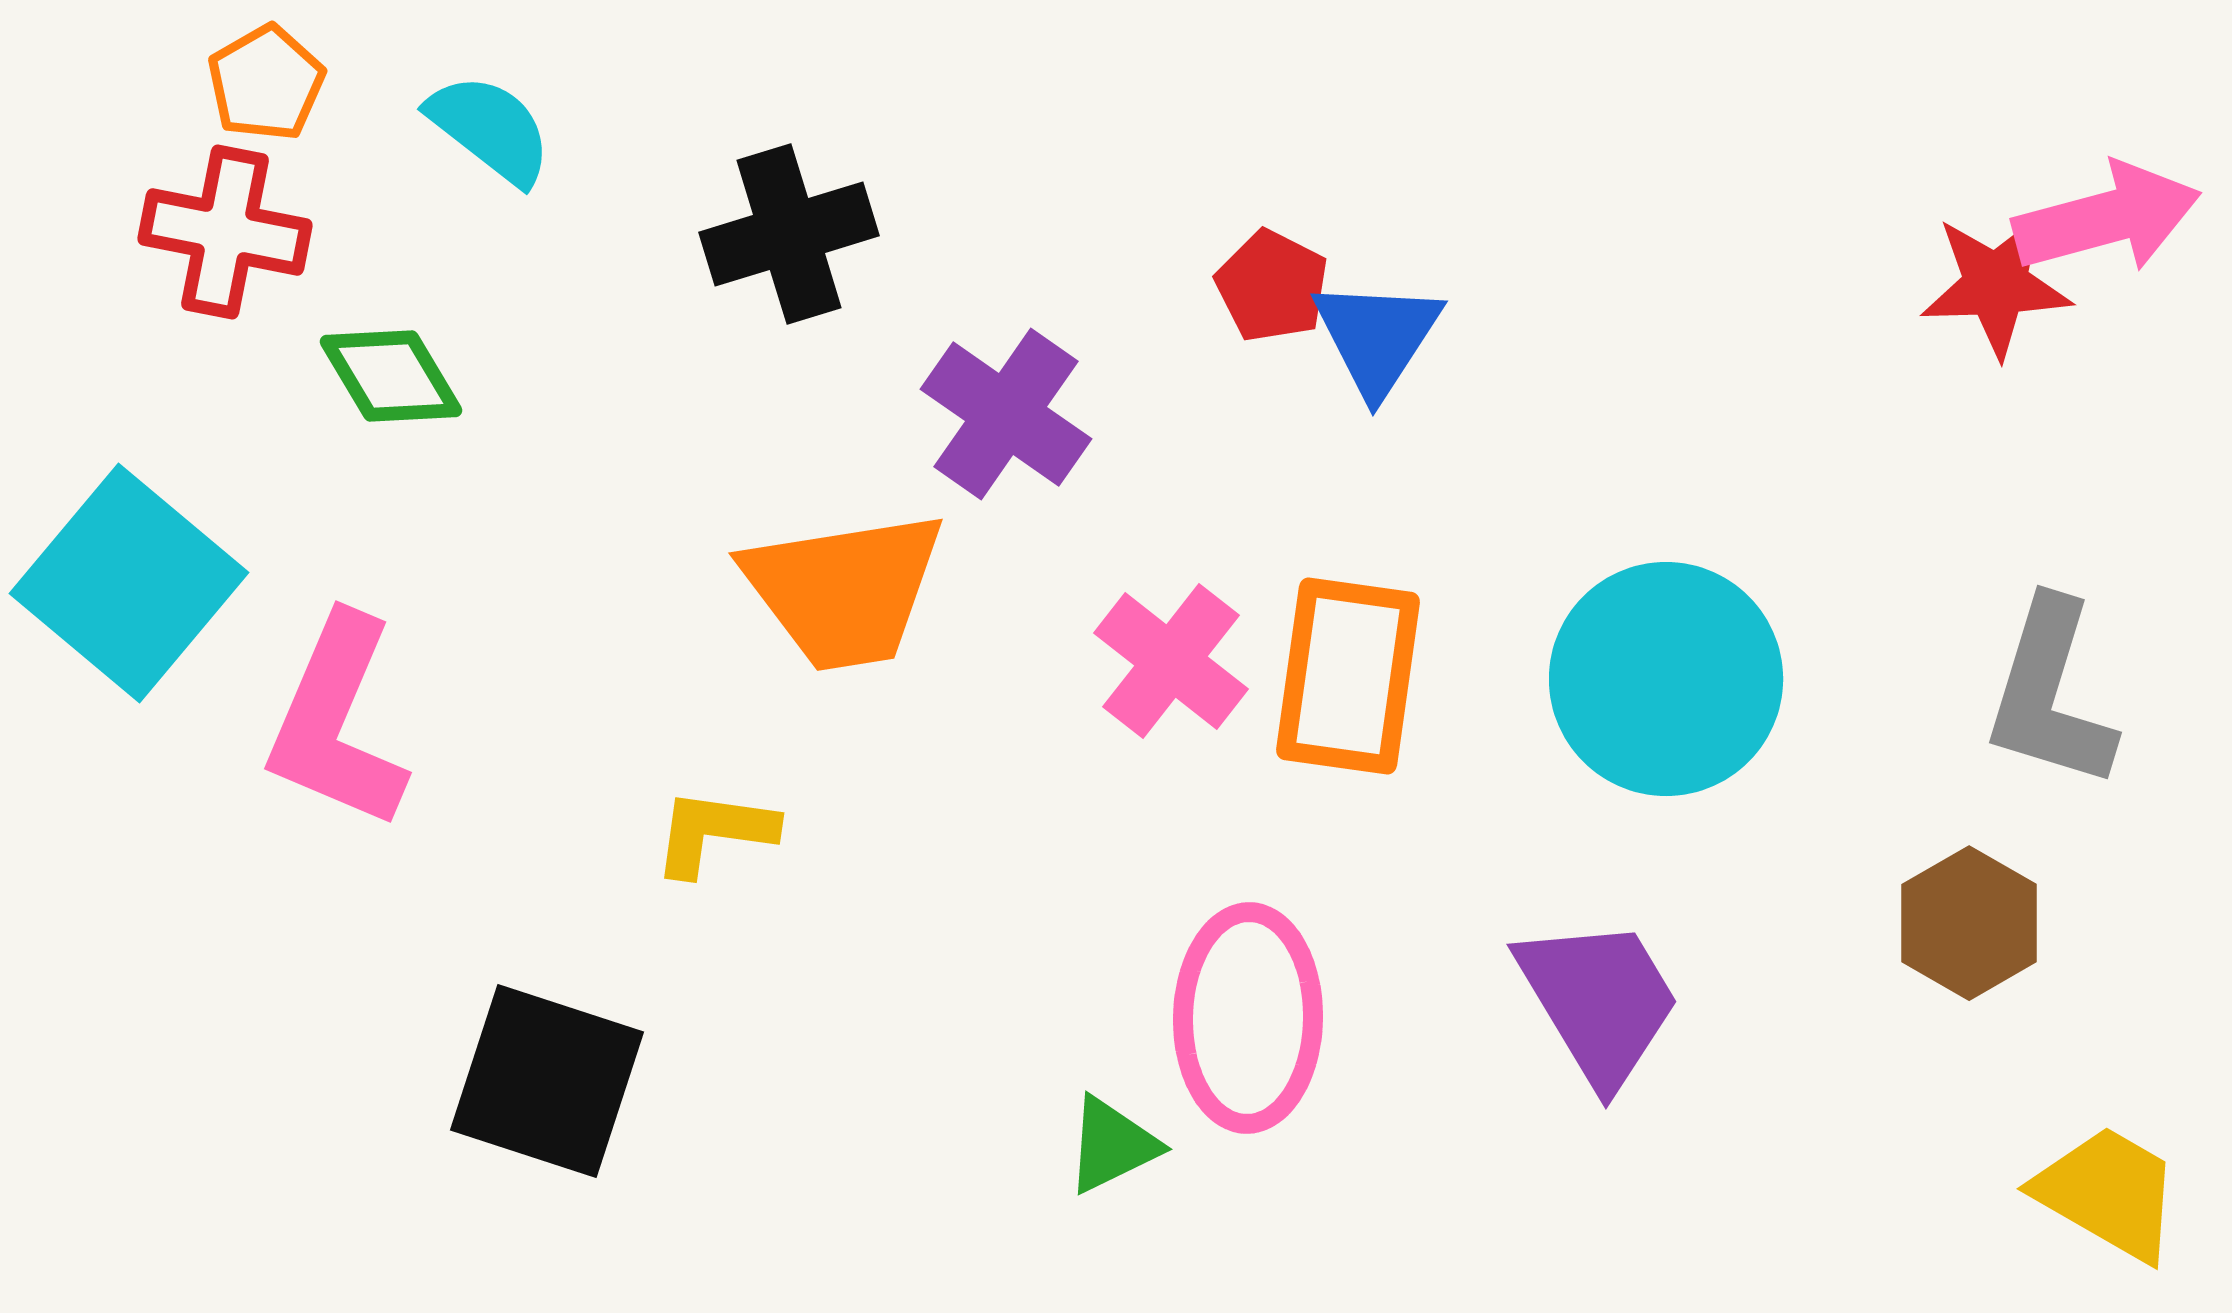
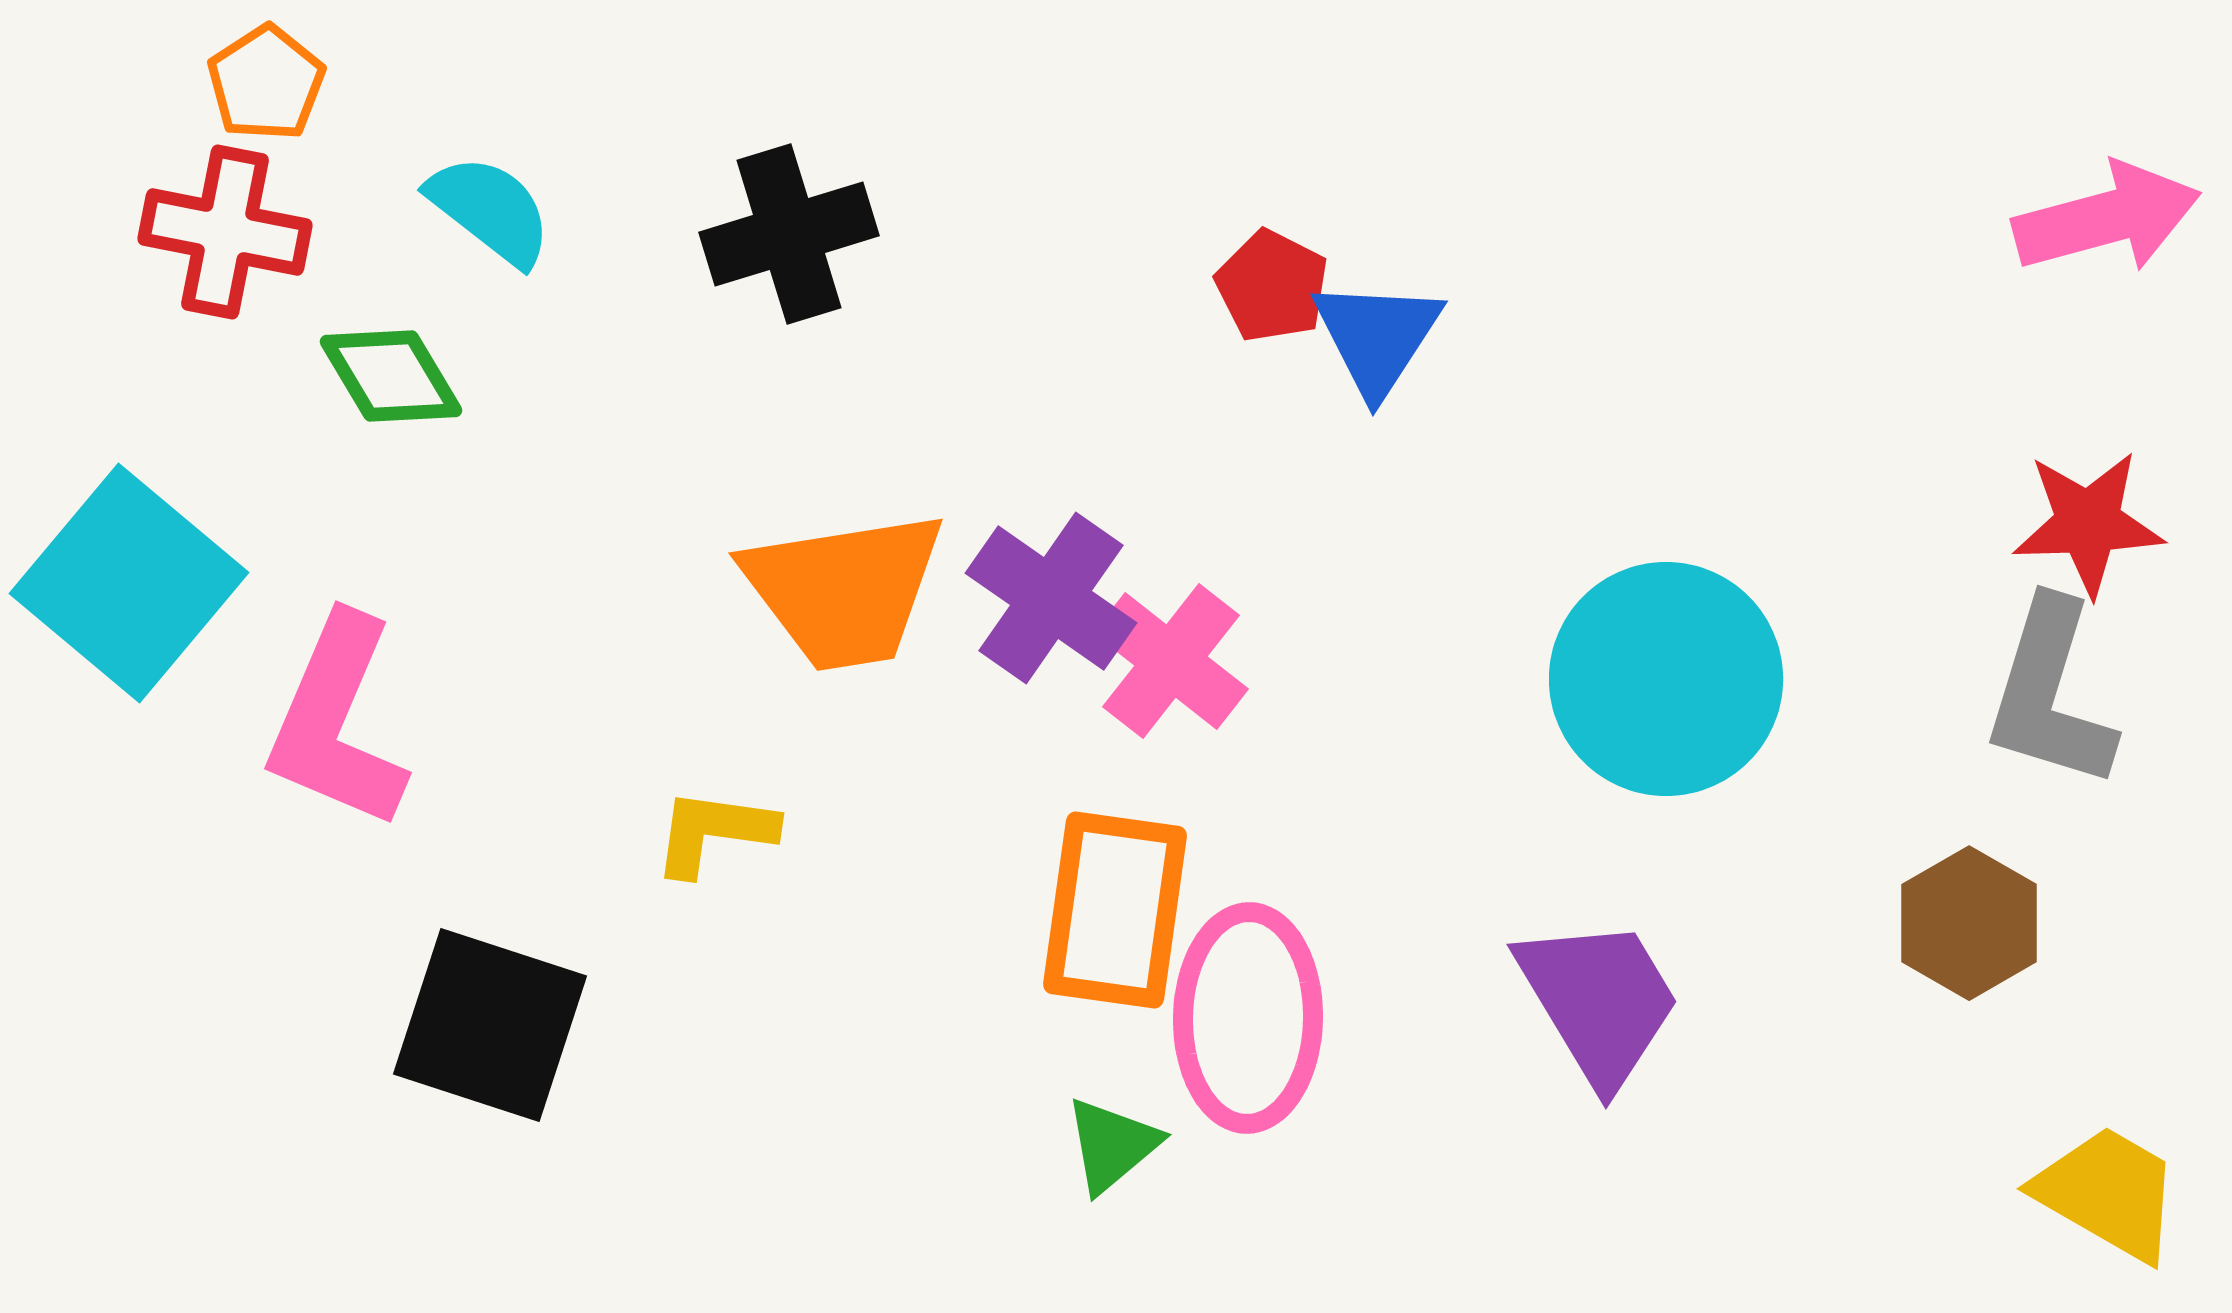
orange pentagon: rotated 3 degrees counterclockwise
cyan semicircle: moved 81 px down
red star: moved 92 px right, 238 px down
purple cross: moved 45 px right, 184 px down
orange rectangle: moved 233 px left, 234 px down
black square: moved 57 px left, 56 px up
green triangle: rotated 14 degrees counterclockwise
